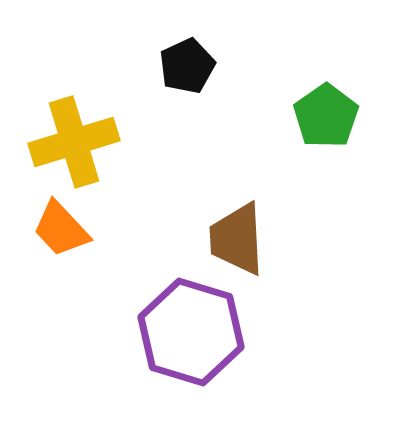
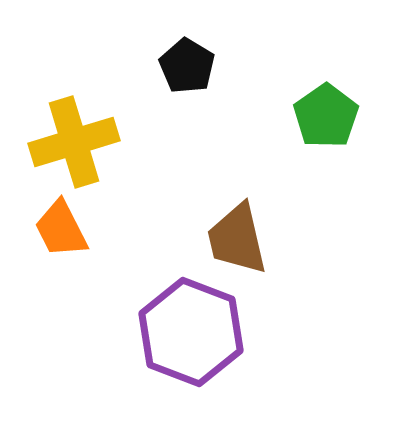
black pentagon: rotated 16 degrees counterclockwise
orange trapezoid: rotated 16 degrees clockwise
brown trapezoid: rotated 10 degrees counterclockwise
purple hexagon: rotated 4 degrees clockwise
